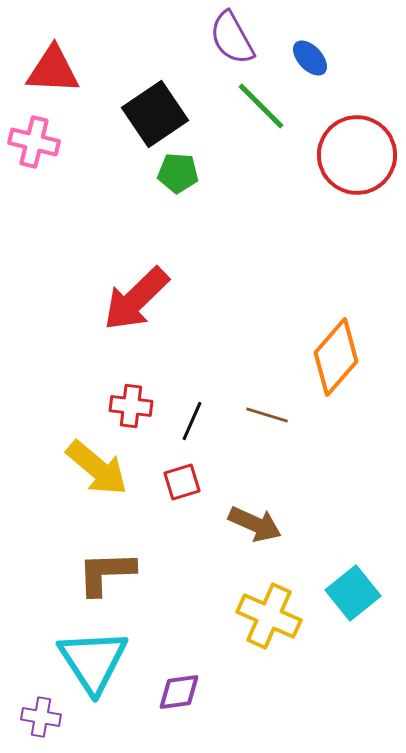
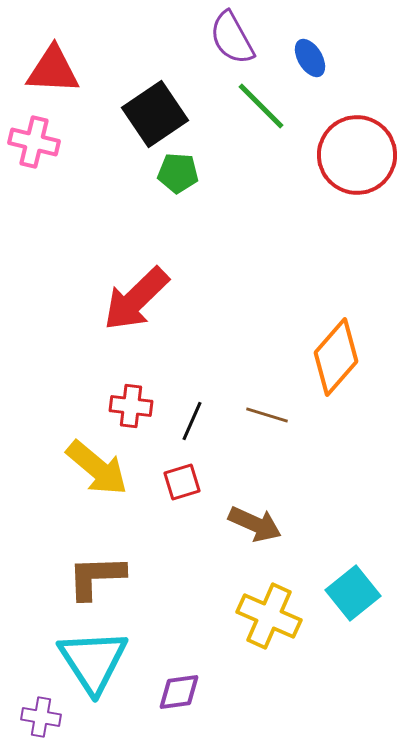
blue ellipse: rotated 12 degrees clockwise
brown L-shape: moved 10 px left, 4 px down
